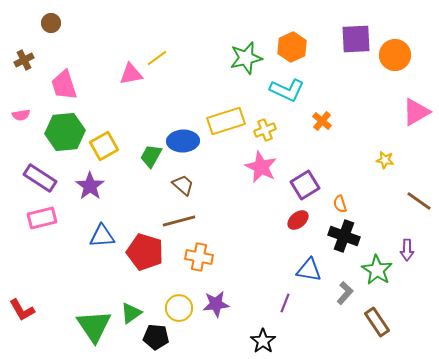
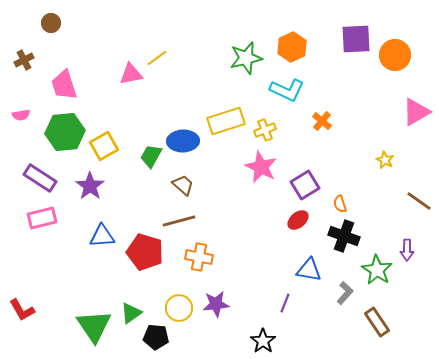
yellow star at (385, 160): rotated 18 degrees clockwise
